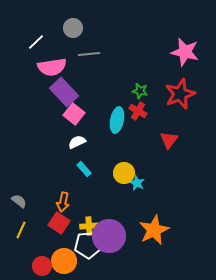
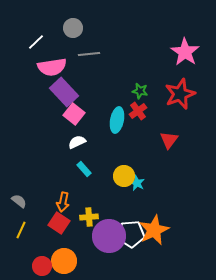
pink star: rotated 20 degrees clockwise
red cross: rotated 24 degrees clockwise
yellow circle: moved 3 px down
yellow cross: moved 9 px up
white pentagon: moved 43 px right, 11 px up
